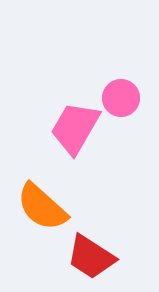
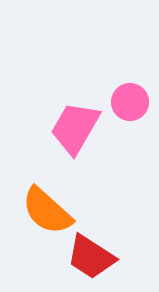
pink circle: moved 9 px right, 4 px down
orange semicircle: moved 5 px right, 4 px down
